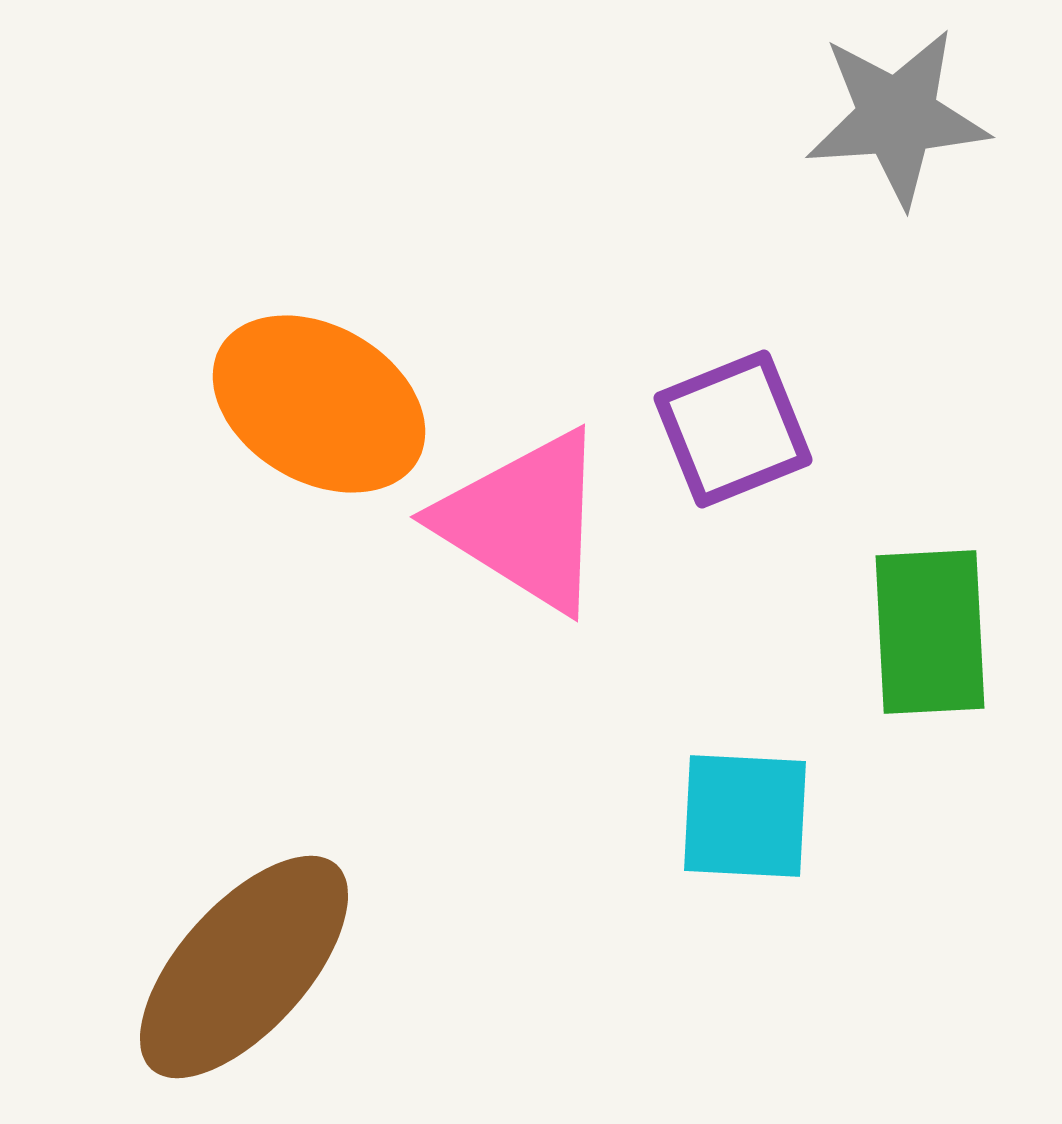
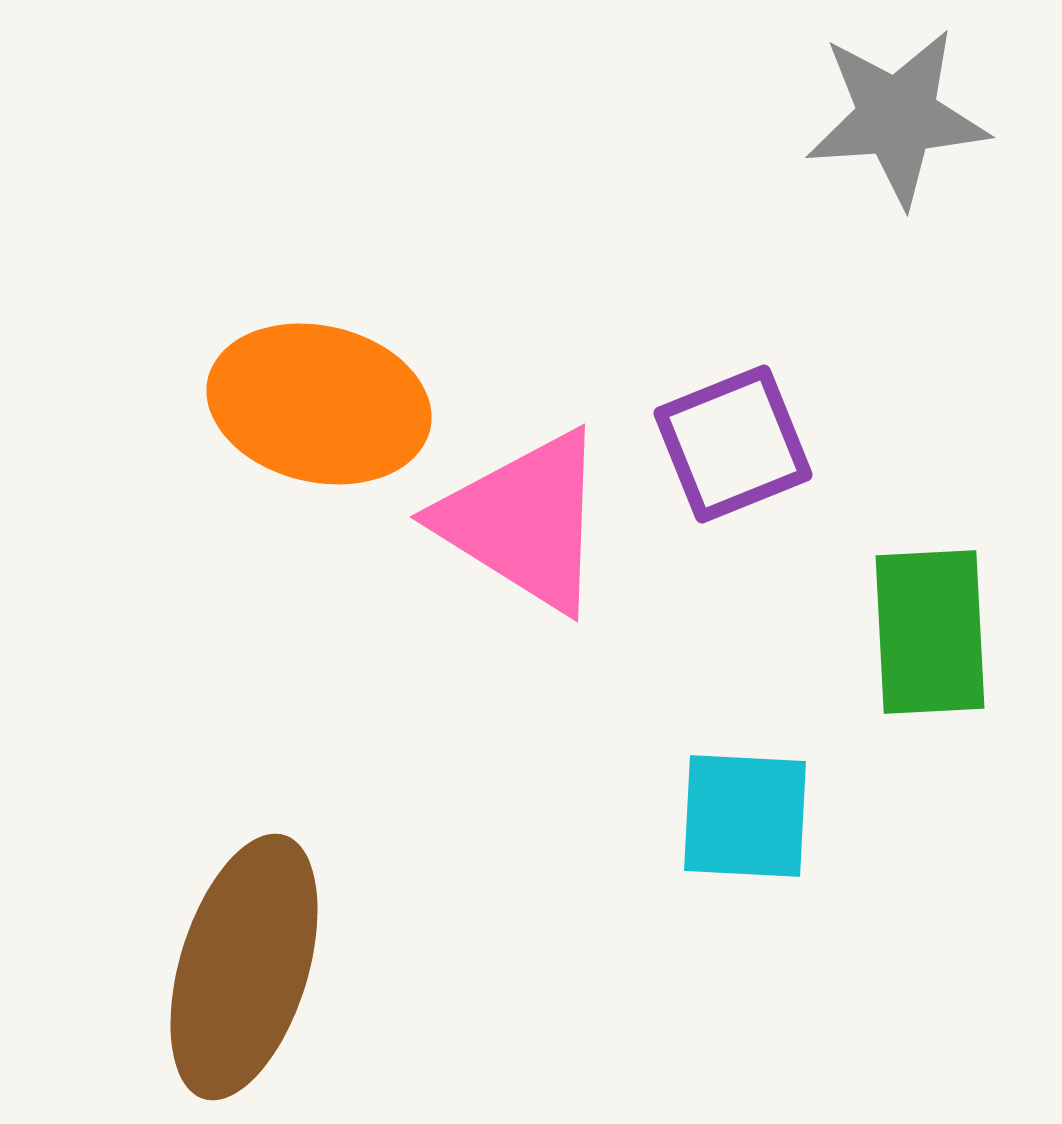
orange ellipse: rotated 17 degrees counterclockwise
purple square: moved 15 px down
brown ellipse: rotated 25 degrees counterclockwise
